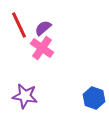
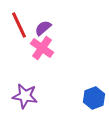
blue hexagon: rotated 20 degrees clockwise
